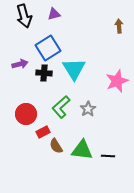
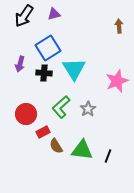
black arrow: rotated 50 degrees clockwise
purple arrow: rotated 119 degrees clockwise
black line: rotated 72 degrees counterclockwise
